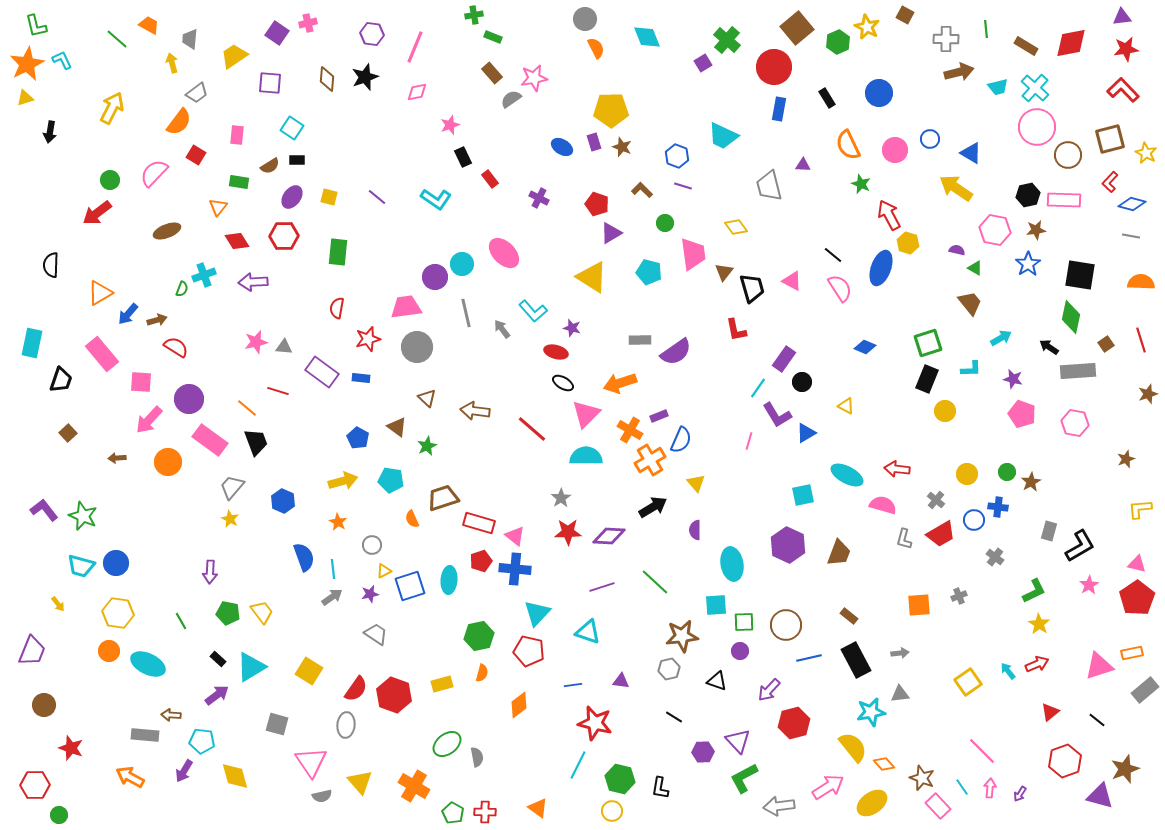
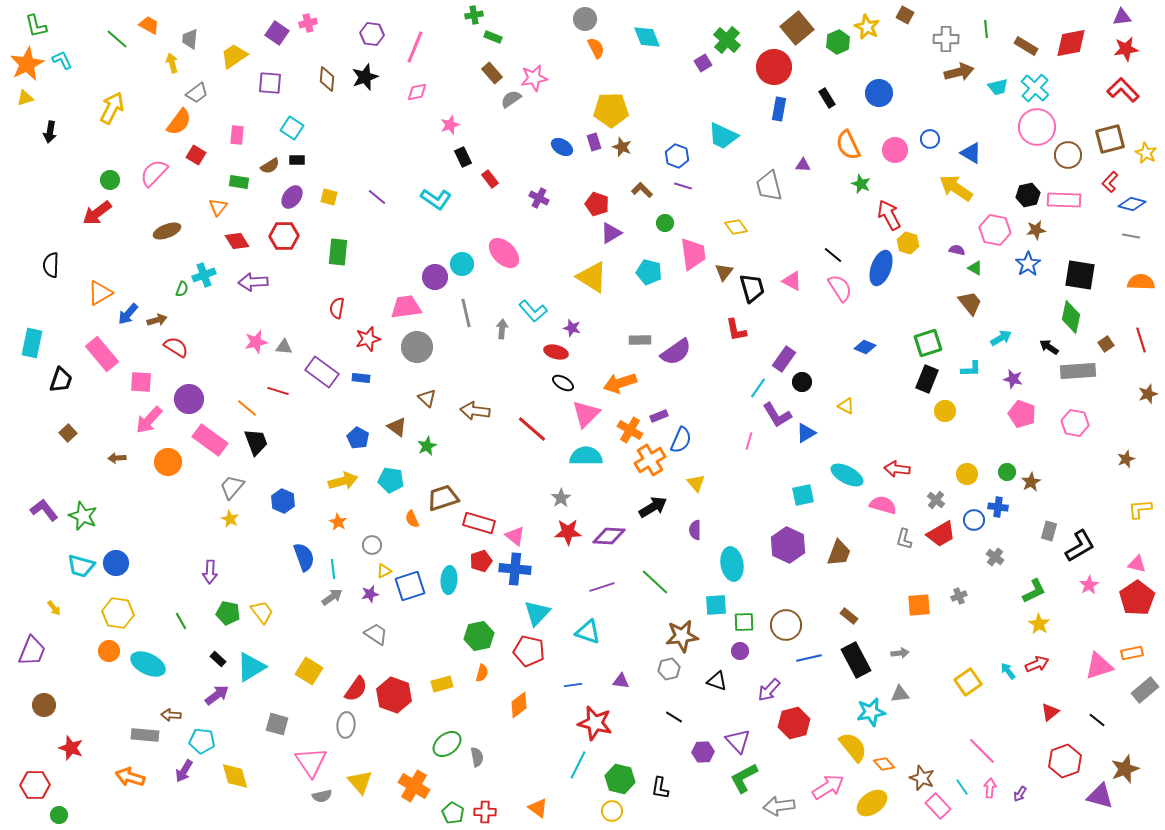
gray arrow at (502, 329): rotated 42 degrees clockwise
yellow arrow at (58, 604): moved 4 px left, 4 px down
orange arrow at (130, 777): rotated 12 degrees counterclockwise
